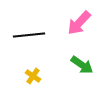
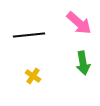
pink arrow: rotated 92 degrees counterclockwise
green arrow: moved 1 px right, 2 px up; rotated 45 degrees clockwise
